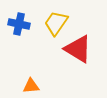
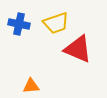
yellow trapezoid: rotated 144 degrees counterclockwise
red triangle: rotated 8 degrees counterclockwise
